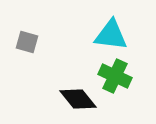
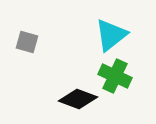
cyan triangle: rotated 45 degrees counterclockwise
black diamond: rotated 30 degrees counterclockwise
